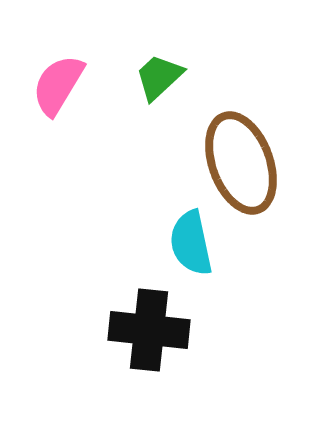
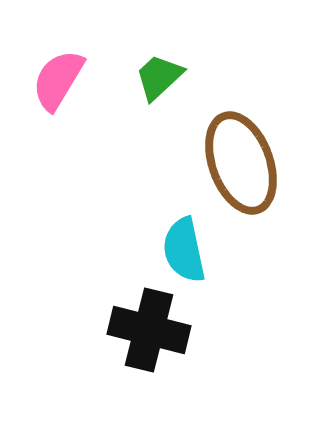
pink semicircle: moved 5 px up
cyan semicircle: moved 7 px left, 7 px down
black cross: rotated 8 degrees clockwise
